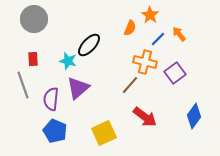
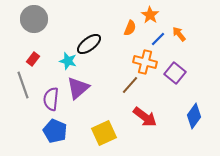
black ellipse: moved 1 px up; rotated 10 degrees clockwise
red rectangle: rotated 40 degrees clockwise
purple square: rotated 15 degrees counterclockwise
